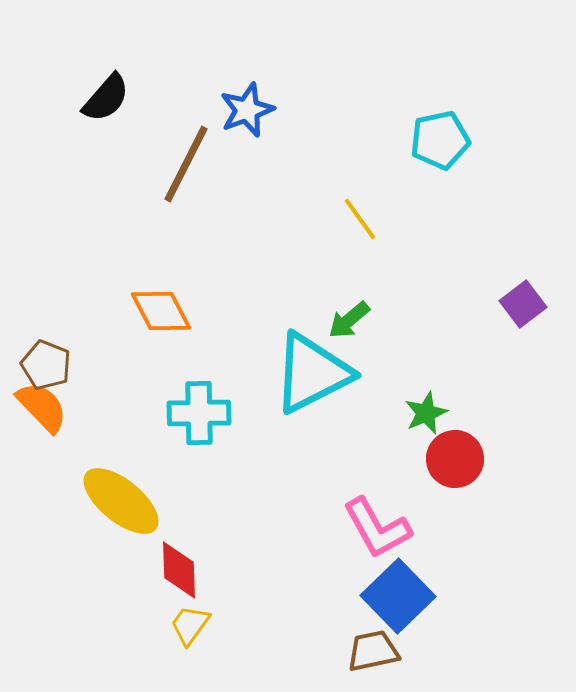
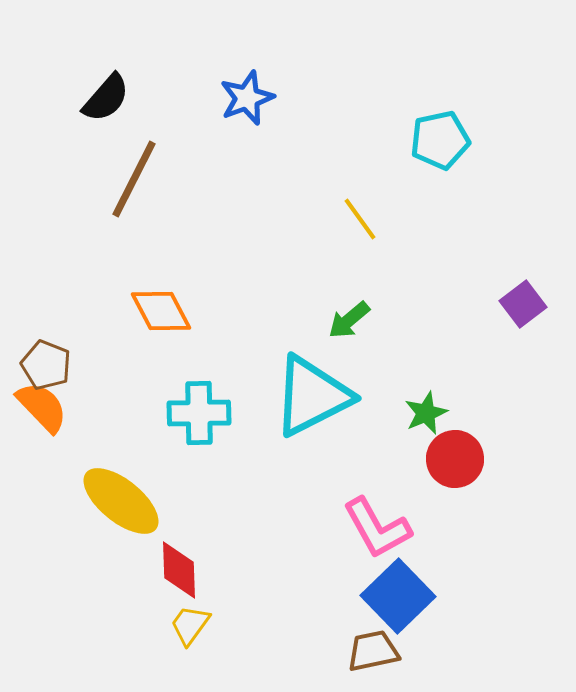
blue star: moved 12 px up
brown line: moved 52 px left, 15 px down
cyan triangle: moved 23 px down
